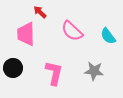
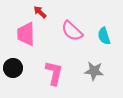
cyan semicircle: moved 4 px left; rotated 18 degrees clockwise
